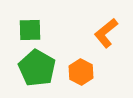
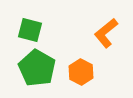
green square: rotated 15 degrees clockwise
